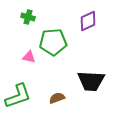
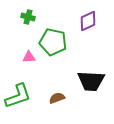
green pentagon: rotated 16 degrees clockwise
pink triangle: rotated 16 degrees counterclockwise
